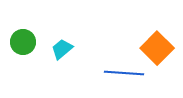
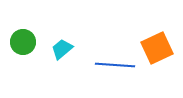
orange square: rotated 20 degrees clockwise
blue line: moved 9 px left, 8 px up
